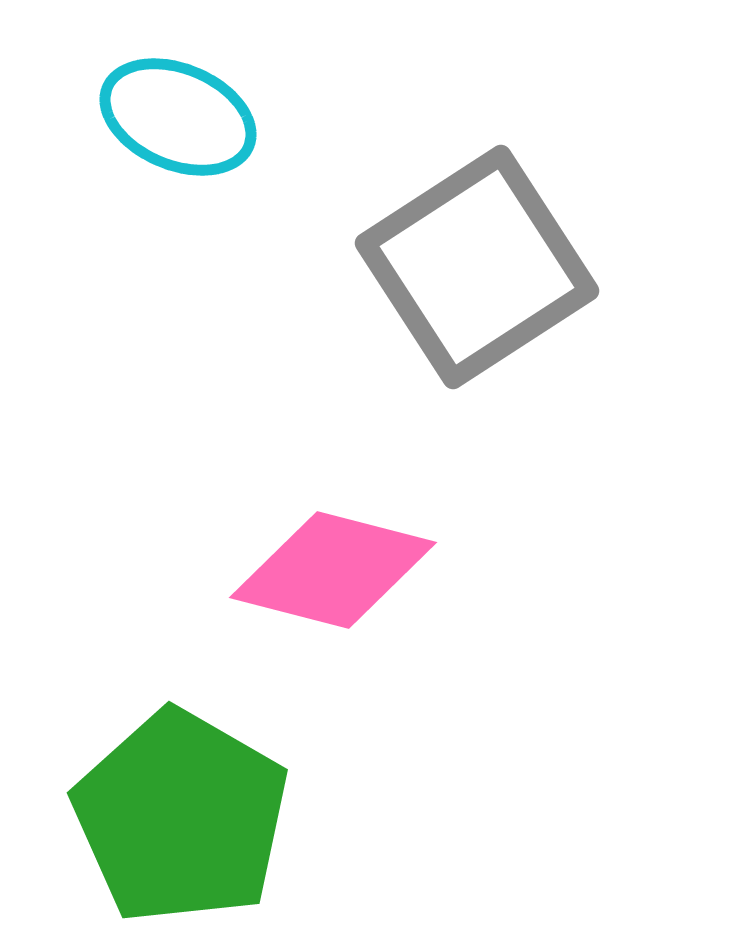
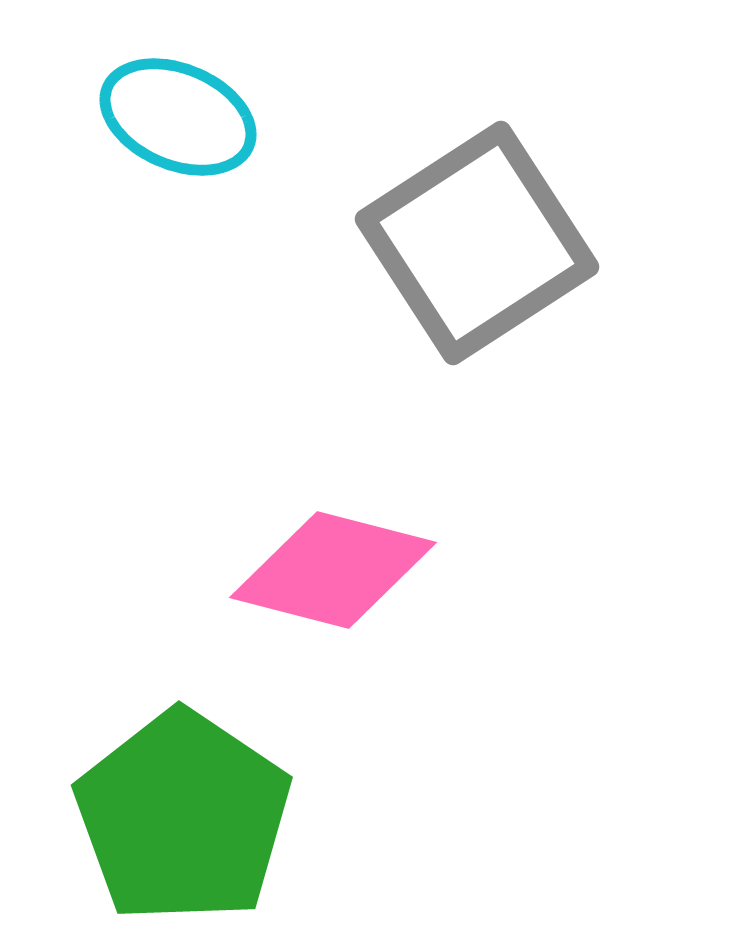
gray square: moved 24 px up
green pentagon: moved 2 px right; rotated 4 degrees clockwise
